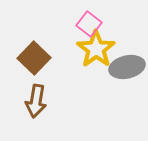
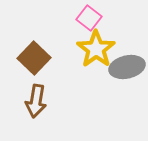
pink square: moved 6 px up
